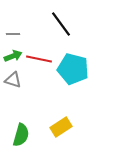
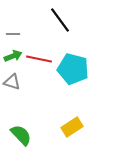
black line: moved 1 px left, 4 px up
gray triangle: moved 1 px left, 2 px down
yellow rectangle: moved 11 px right
green semicircle: rotated 60 degrees counterclockwise
